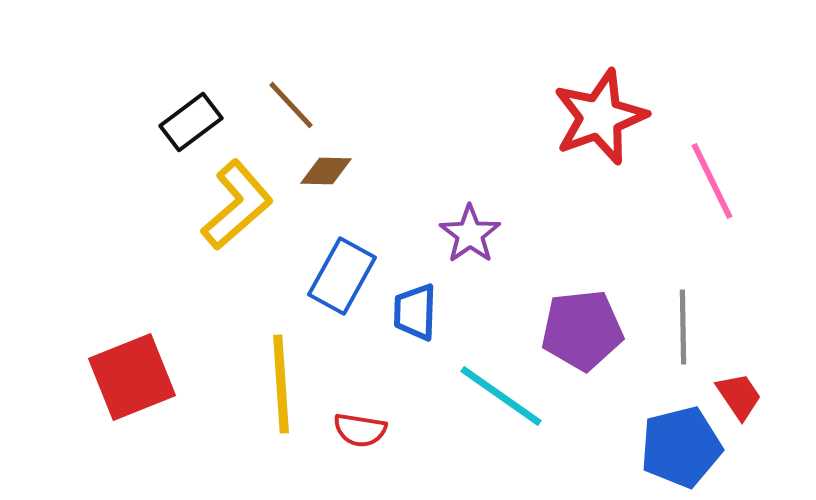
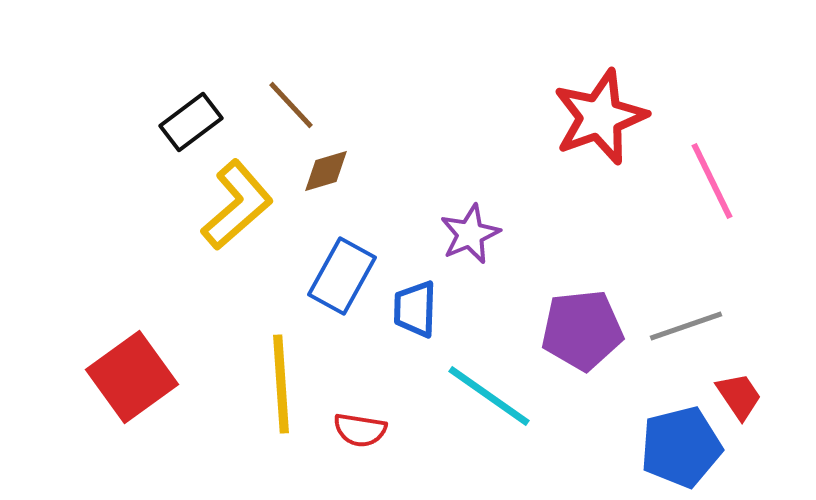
brown diamond: rotated 18 degrees counterclockwise
purple star: rotated 12 degrees clockwise
blue trapezoid: moved 3 px up
gray line: moved 3 px right, 1 px up; rotated 72 degrees clockwise
red square: rotated 14 degrees counterclockwise
cyan line: moved 12 px left
